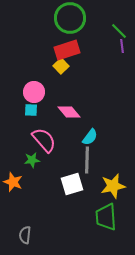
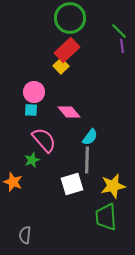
red rectangle: rotated 25 degrees counterclockwise
green star: rotated 14 degrees counterclockwise
